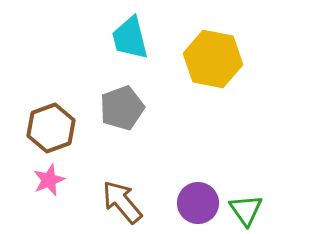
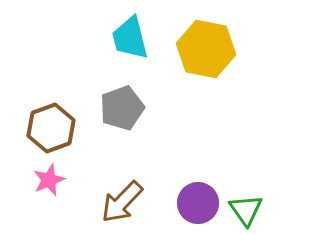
yellow hexagon: moved 7 px left, 10 px up
brown arrow: rotated 96 degrees counterclockwise
